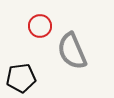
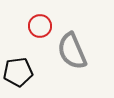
black pentagon: moved 3 px left, 6 px up
